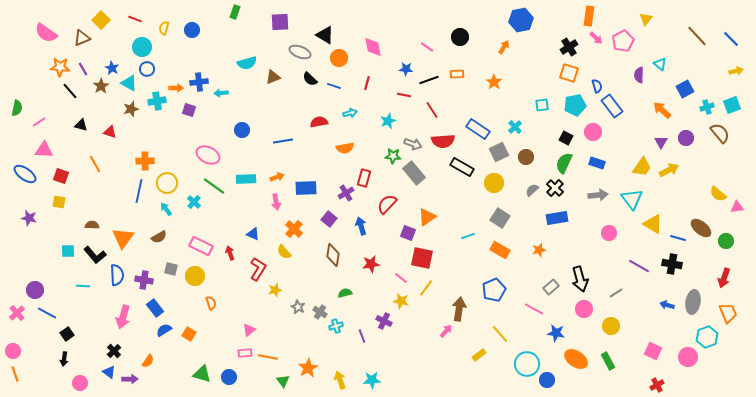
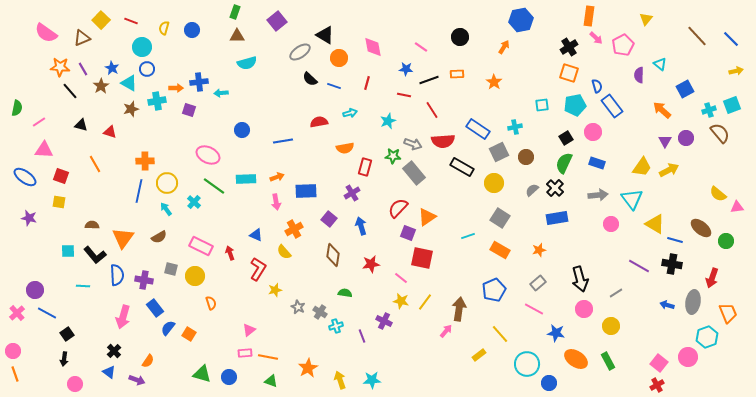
red line at (135, 19): moved 4 px left, 2 px down
purple square at (280, 22): moved 3 px left, 1 px up; rotated 36 degrees counterclockwise
pink pentagon at (623, 41): moved 4 px down
pink line at (427, 47): moved 6 px left
gray ellipse at (300, 52): rotated 55 degrees counterclockwise
brown triangle at (273, 77): moved 36 px left, 41 px up; rotated 21 degrees clockwise
cyan cross at (707, 107): moved 2 px right, 3 px down
cyan cross at (515, 127): rotated 32 degrees clockwise
black square at (566, 138): rotated 32 degrees clockwise
purple triangle at (661, 142): moved 4 px right, 1 px up
blue ellipse at (25, 174): moved 3 px down
red rectangle at (364, 178): moved 1 px right, 11 px up
blue rectangle at (306, 188): moved 3 px down
purple cross at (346, 193): moved 6 px right
red semicircle at (387, 204): moved 11 px right, 4 px down
yellow triangle at (653, 224): moved 2 px right
orange cross at (294, 229): rotated 18 degrees clockwise
pink circle at (609, 233): moved 2 px right, 9 px up
blue triangle at (253, 234): moved 3 px right, 1 px down
blue line at (678, 238): moved 3 px left, 2 px down
red arrow at (724, 278): moved 12 px left
gray rectangle at (551, 287): moved 13 px left, 4 px up
yellow line at (426, 288): moved 1 px left, 14 px down
green semicircle at (345, 293): rotated 24 degrees clockwise
blue semicircle at (164, 330): moved 4 px right, 2 px up; rotated 21 degrees counterclockwise
pink square at (653, 351): moved 6 px right, 12 px down; rotated 12 degrees clockwise
purple arrow at (130, 379): moved 7 px right, 1 px down; rotated 21 degrees clockwise
blue circle at (547, 380): moved 2 px right, 3 px down
green triangle at (283, 381): moved 12 px left; rotated 32 degrees counterclockwise
pink circle at (80, 383): moved 5 px left, 1 px down
